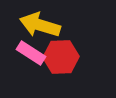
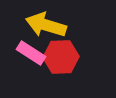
yellow arrow: moved 6 px right
